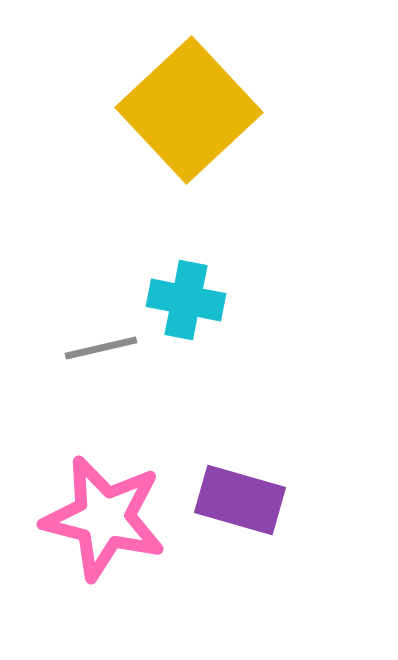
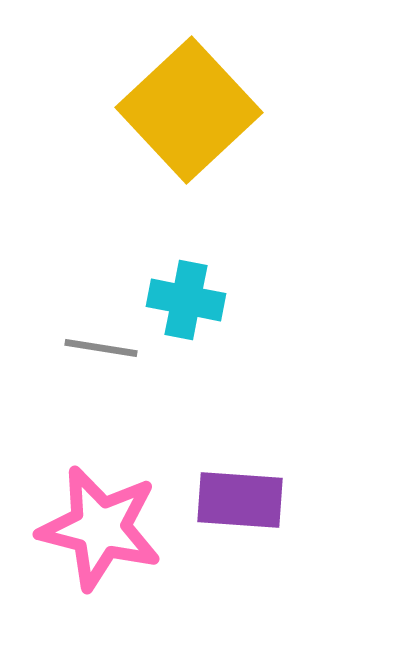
gray line: rotated 22 degrees clockwise
purple rectangle: rotated 12 degrees counterclockwise
pink star: moved 4 px left, 10 px down
